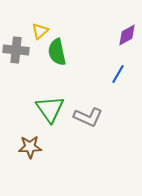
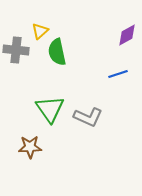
blue line: rotated 42 degrees clockwise
